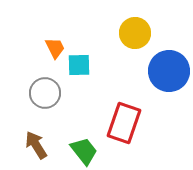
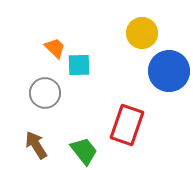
yellow circle: moved 7 px right
orange trapezoid: rotated 20 degrees counterclockwise
red rectangle: moved 3 px right, 2 px down
